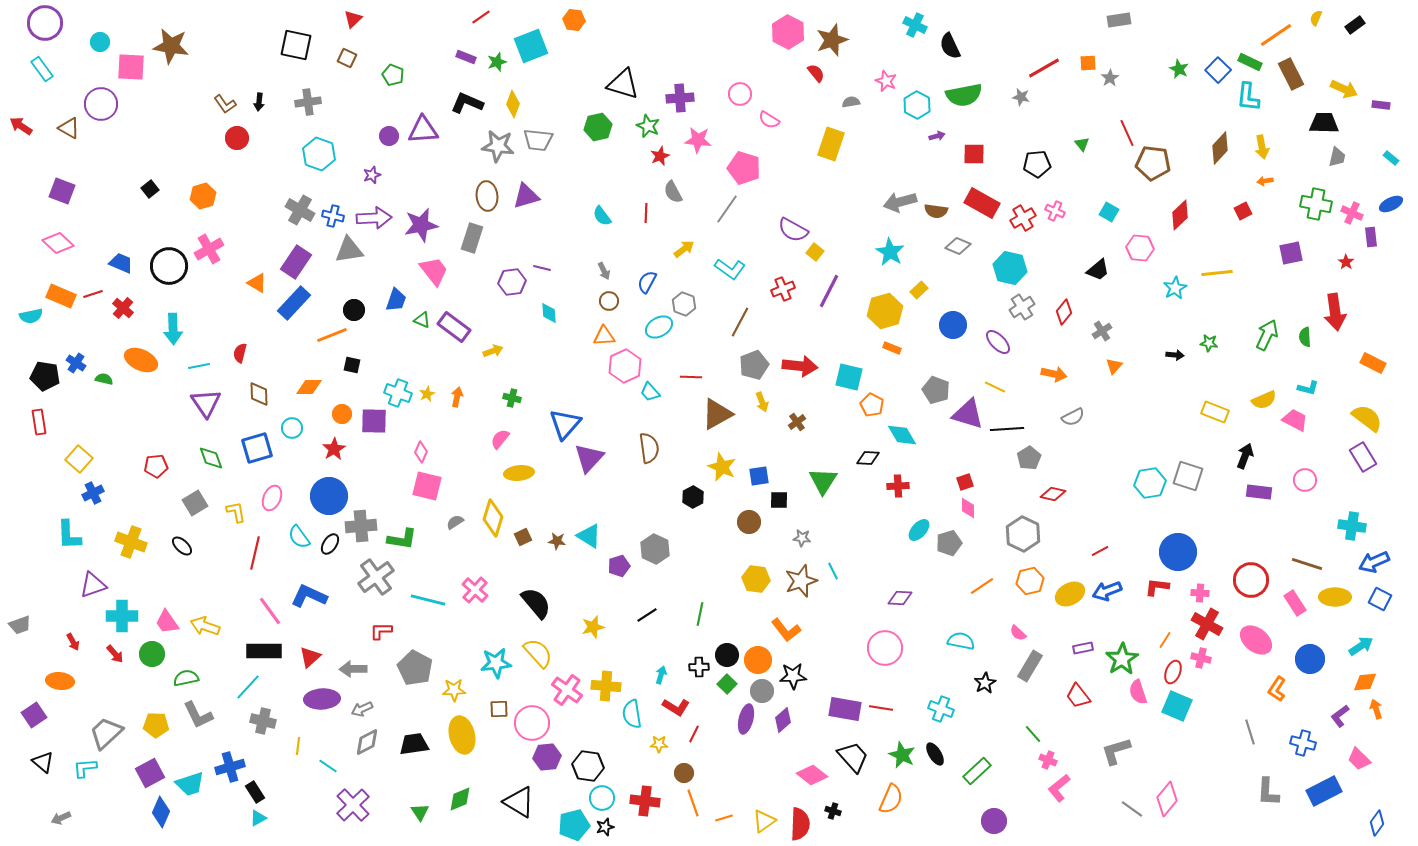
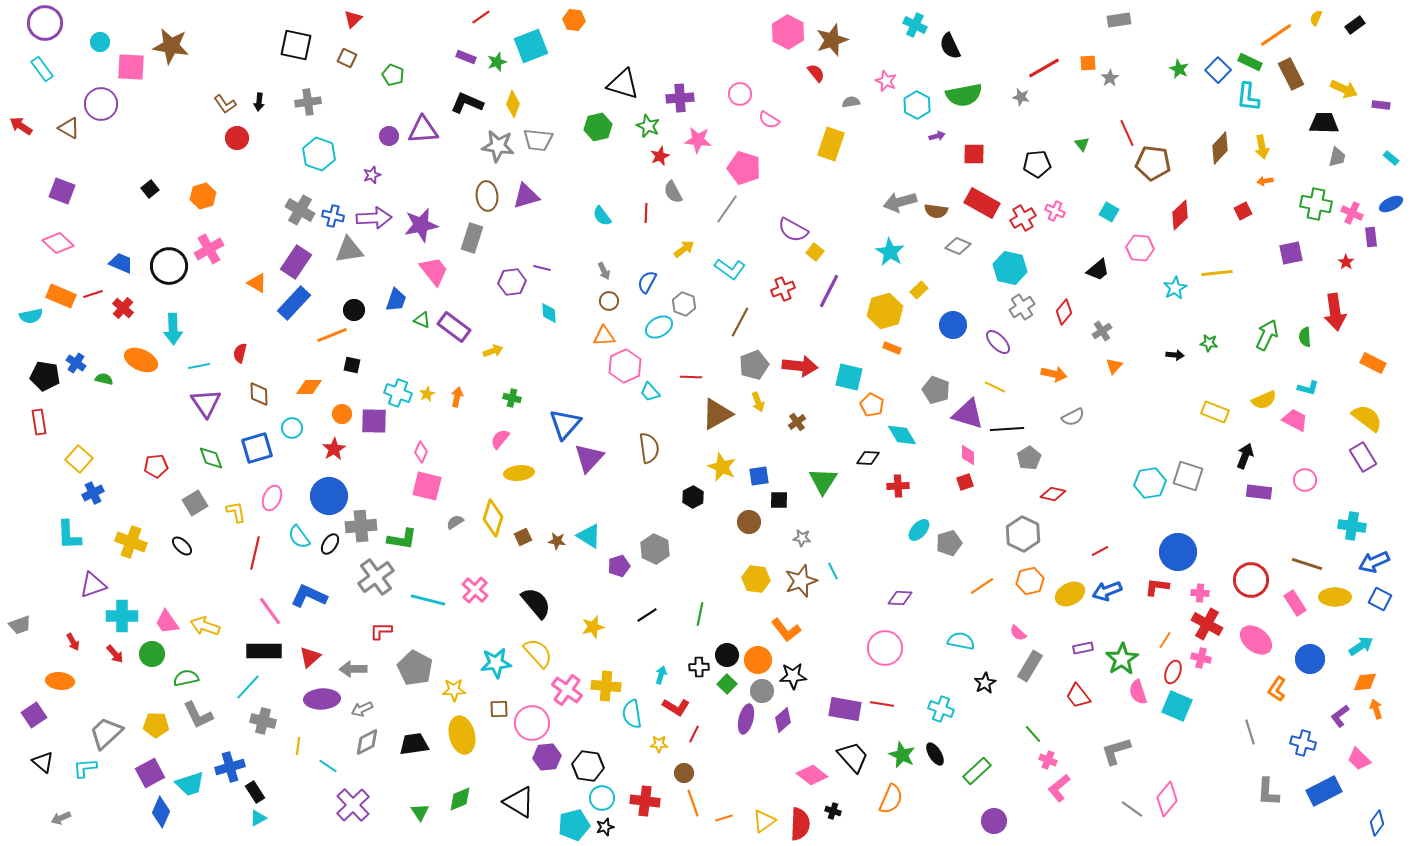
yellow arrow at (762, 402): moved 4 px left
pink diamond at (968, 508): moved 53 px up
red line at (881, 708): moved 1 px right, 4 px up
